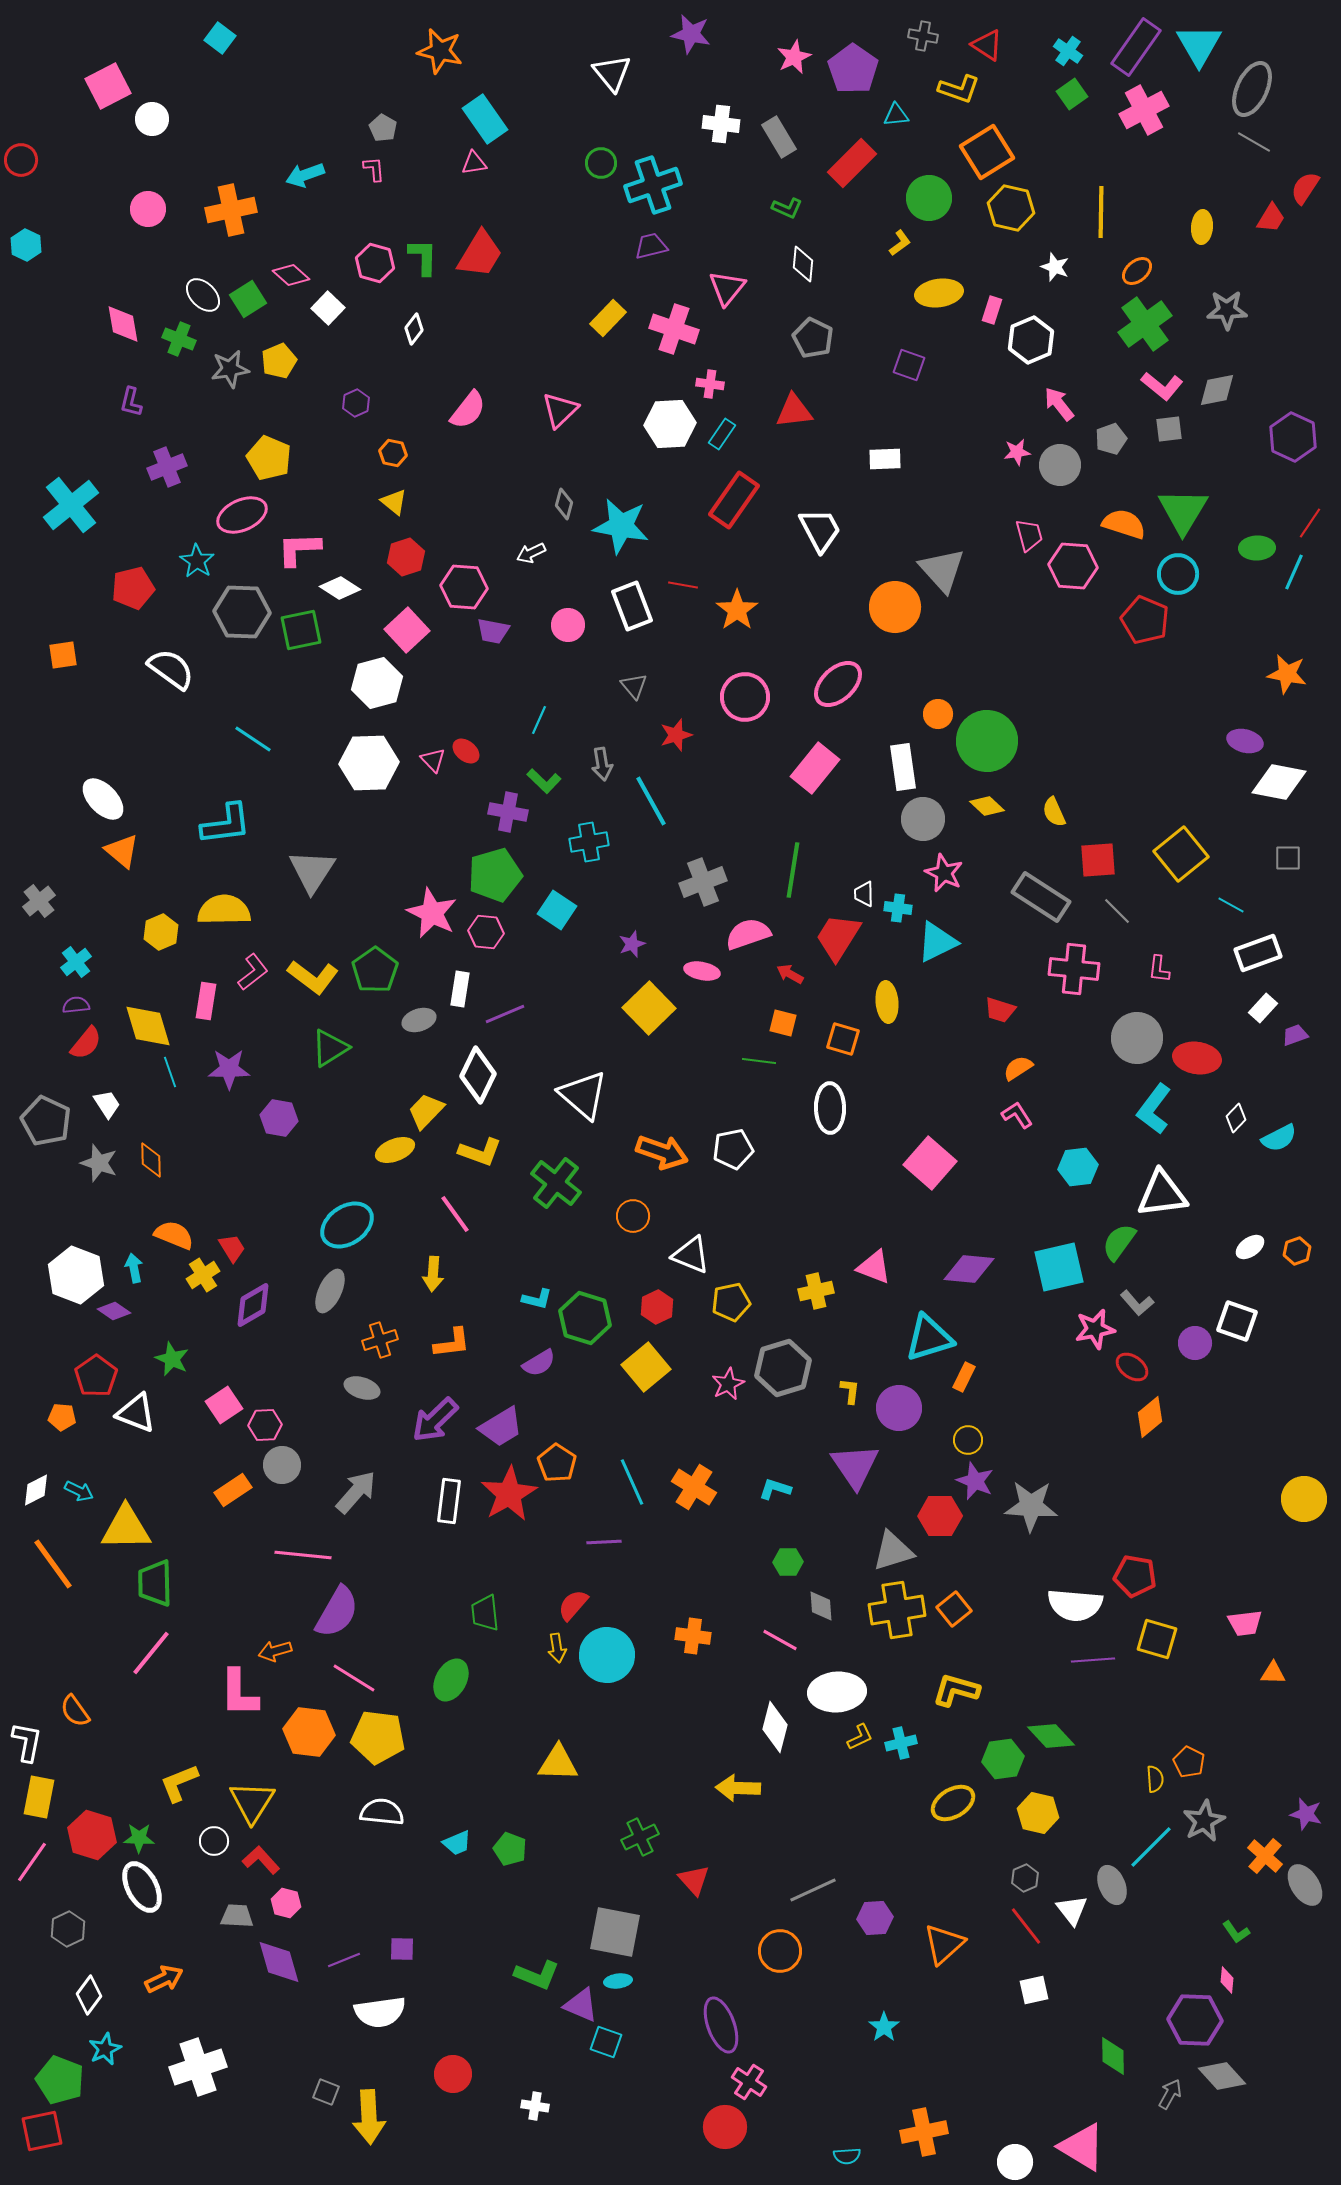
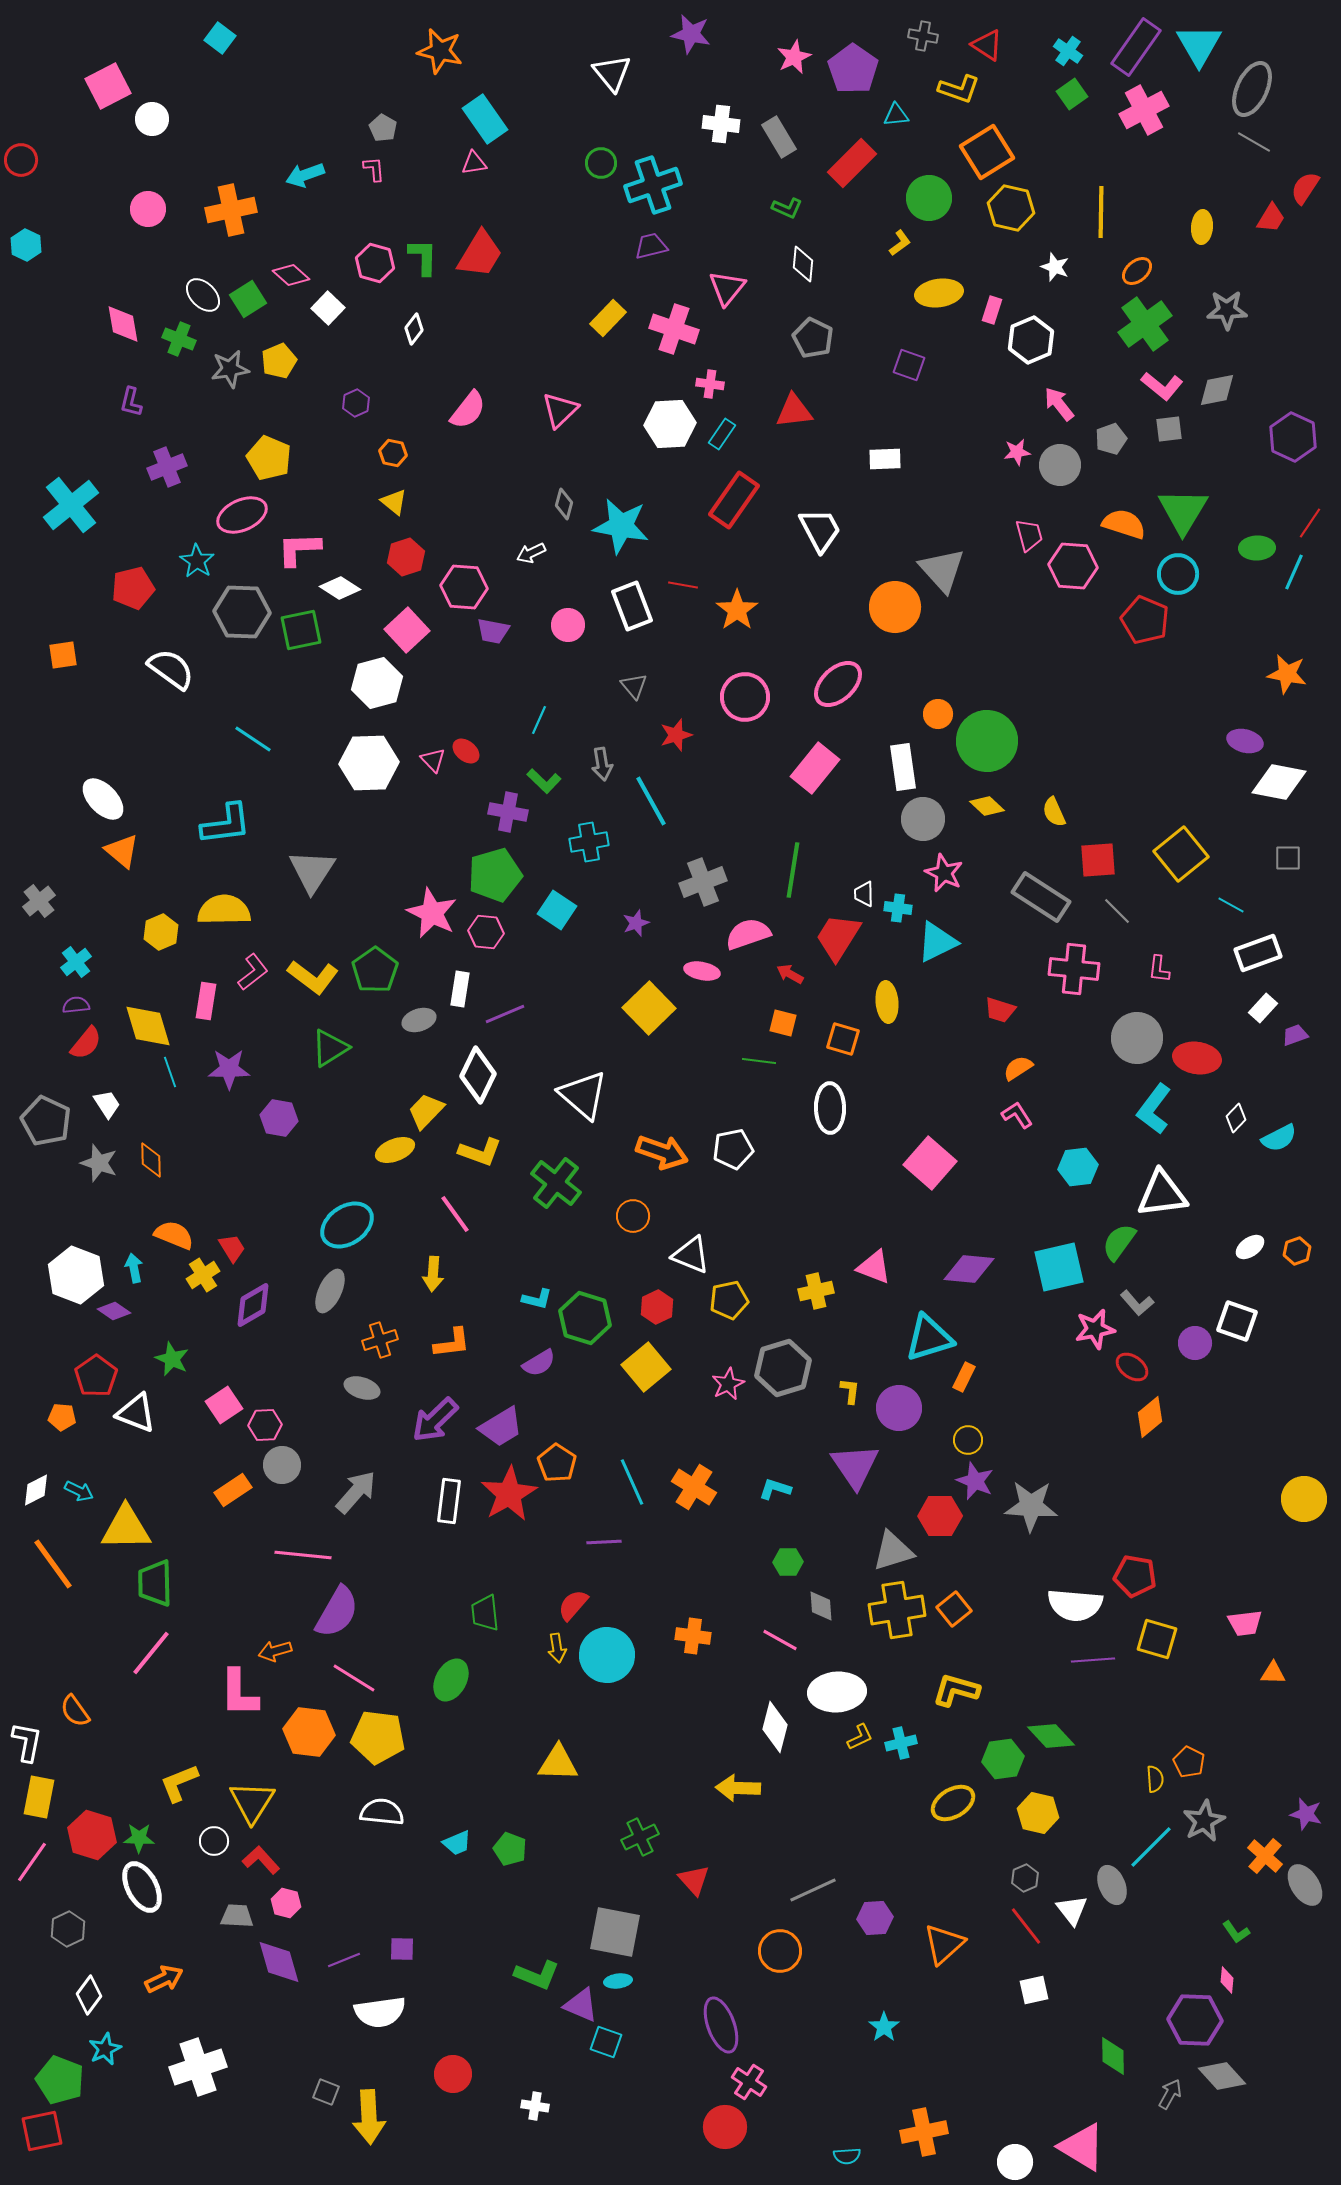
purple star at (632, 944): moved 4 px right, 21 px up
yellow pentagon at (731, 1302): moved 2 px left, 2 px up
